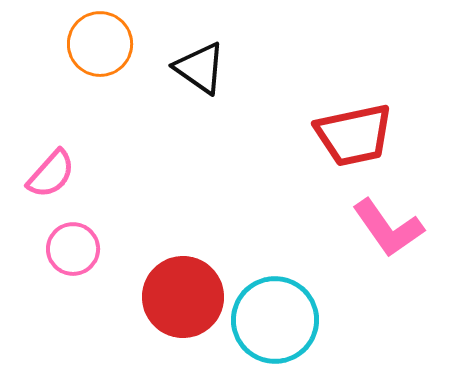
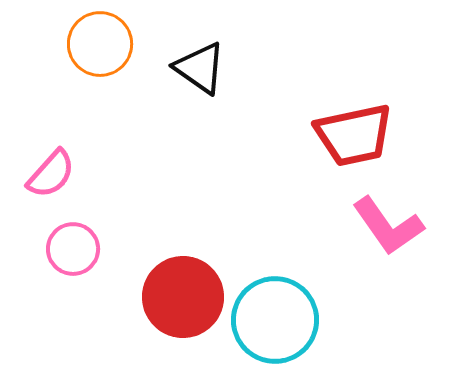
pink L-shape: moved 2 px up
